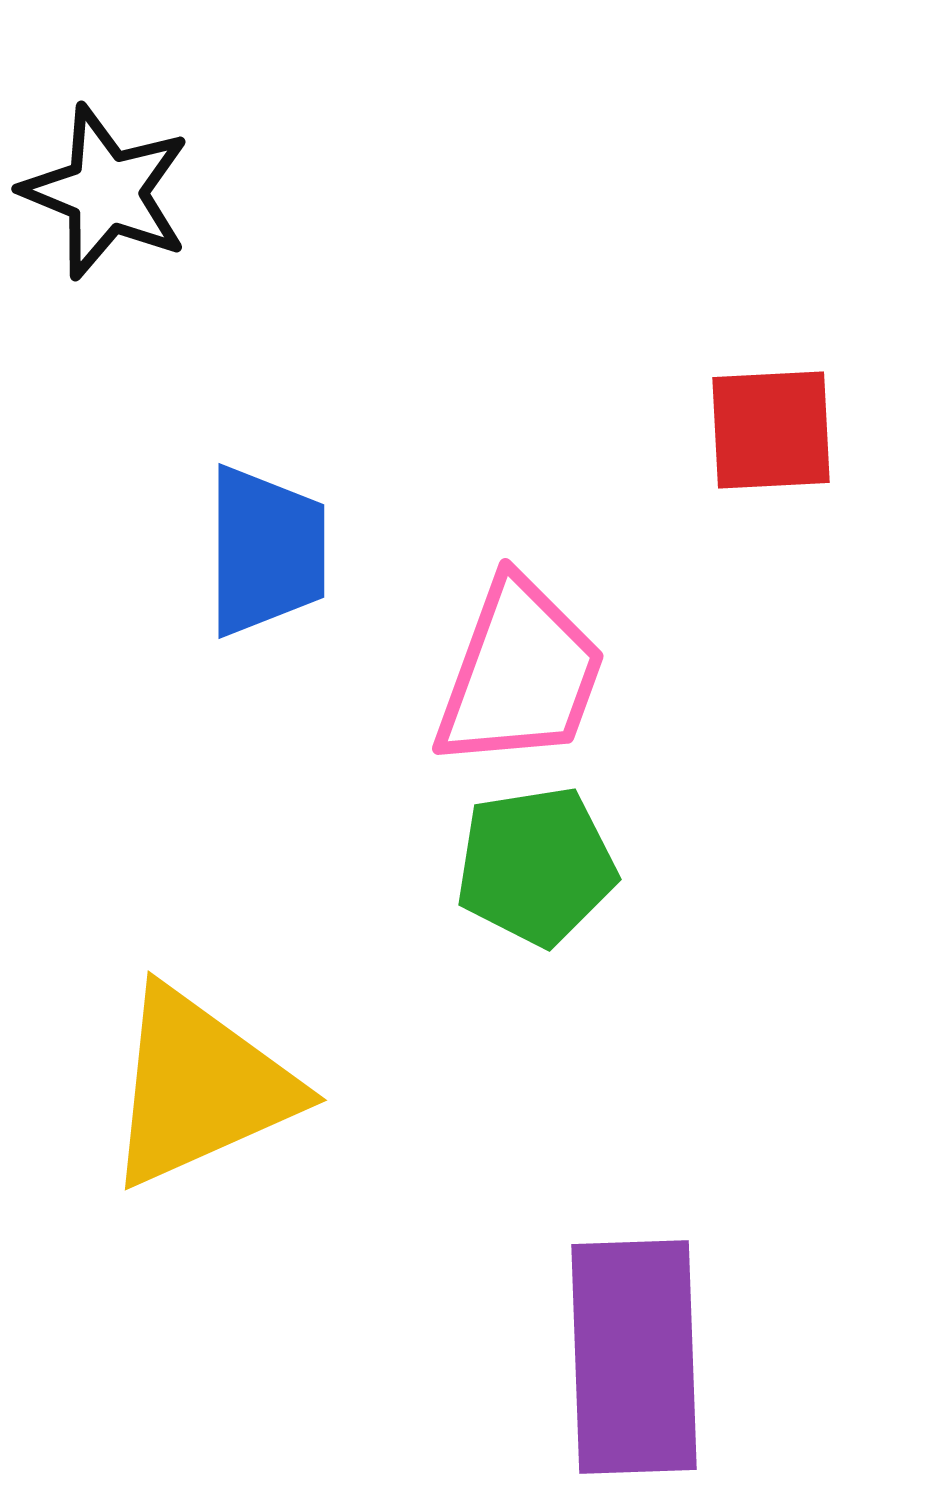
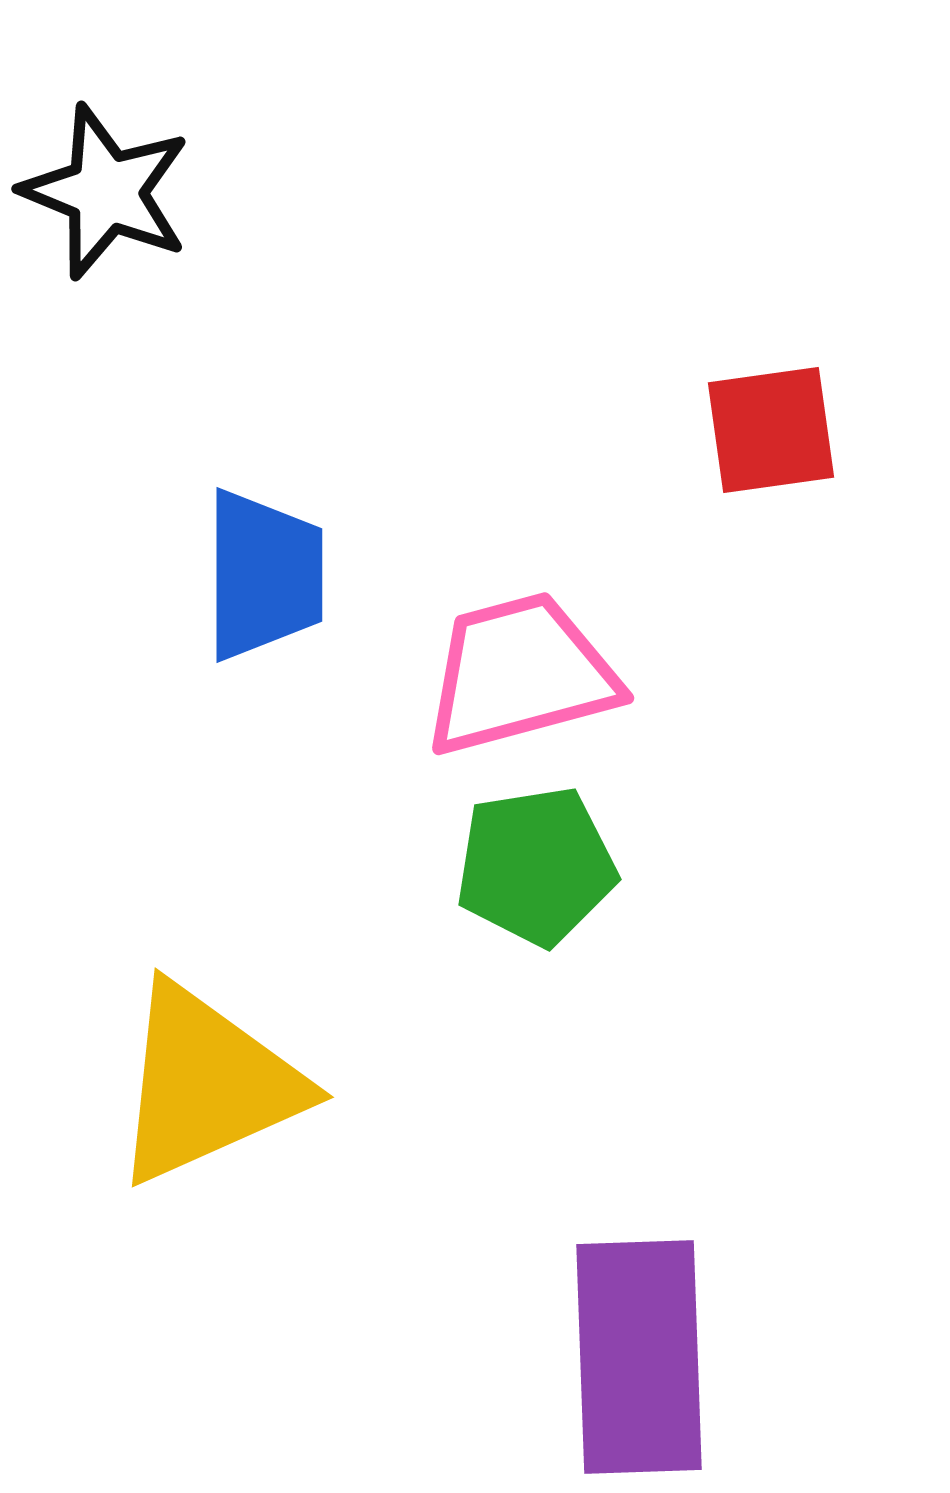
red square: rotated 5 degrees counterclockwise
blue trapezoid: moved 2 px left, 24 px down
pink trapezoid: rotated 125 degrees counterclockwise
yellow triangle: moved 7 px right, 3 px up
purple rectangle: moved 5 px right
